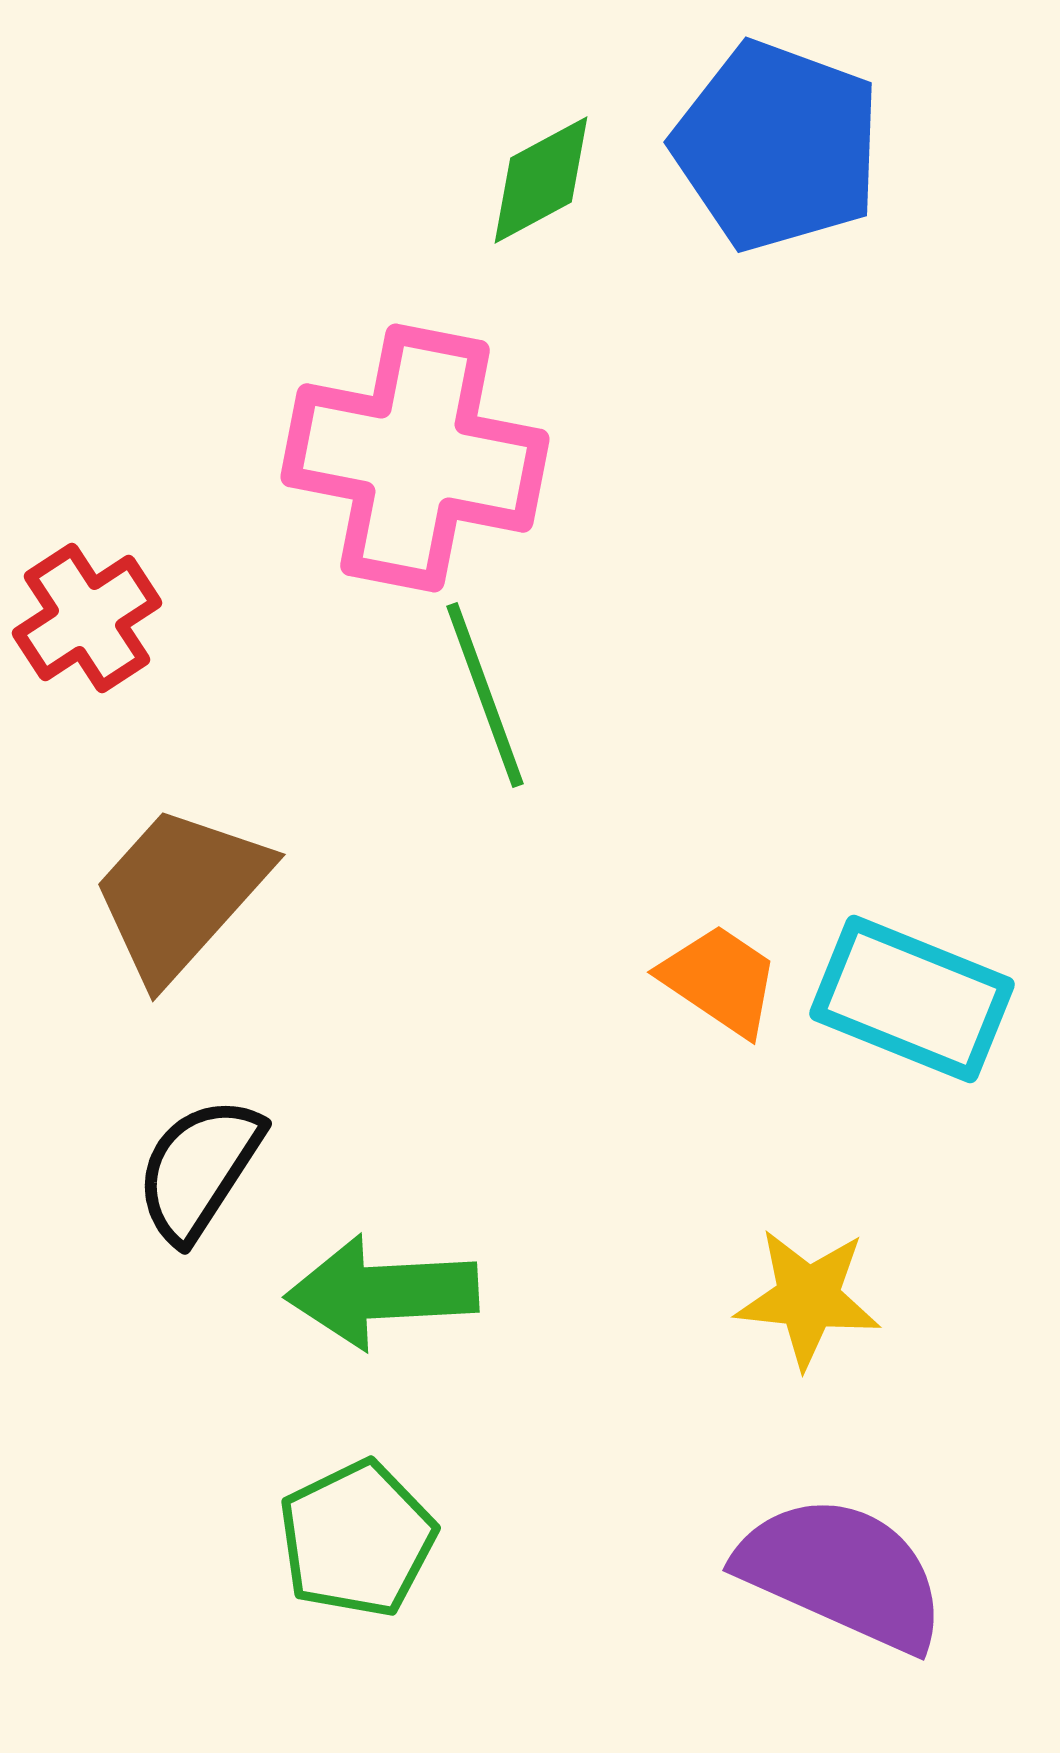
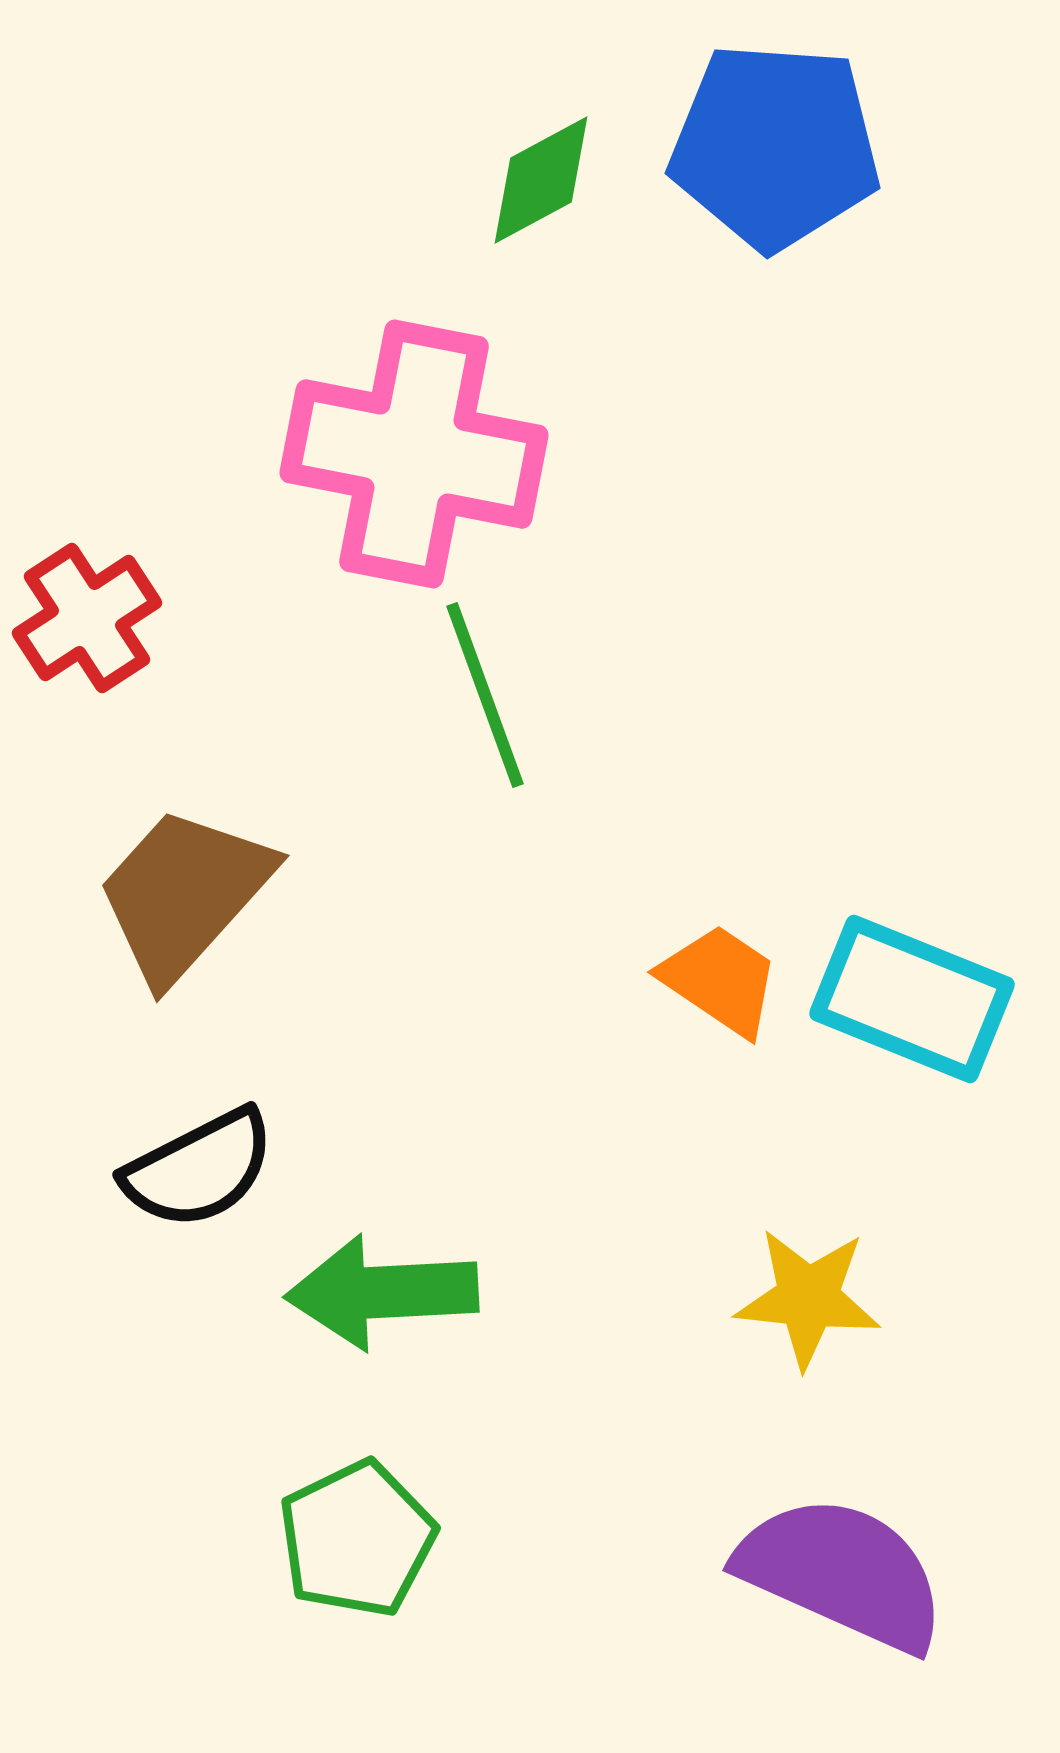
blue pentagon: moved 2 px left; rotated 16 degrees counterclockwise
pink cross: moved 1 px left, 4 px up
brown trapezoid: moved 4 px right, 1 px down
black semicircle: rotated 150 degrees counterclockwise
